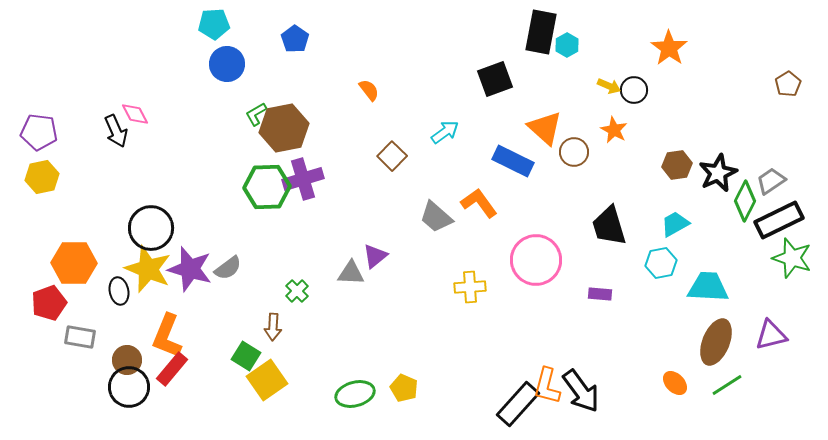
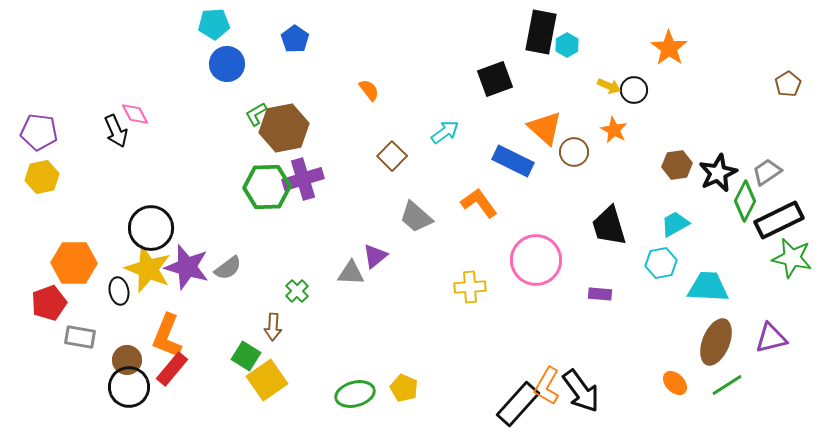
gray trapezoid at (771, 181): moved 4 px left, 9 px up
gray trapezoid at (436, 217): moved 20 px left
green star at (792, 258): rotated 6 degrees counterclockwise
purple star at (190, 269): moved 3 px left, 2 px up
purple triangle at (771, 335): moved 3 px down
orange L-shape at (547, 386): rotated 15 degrees clockwise
